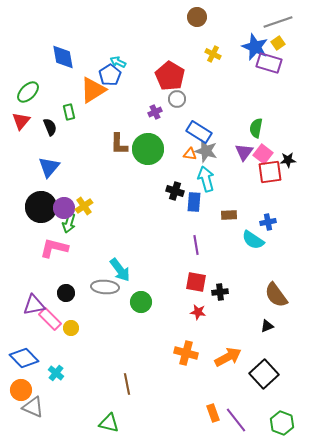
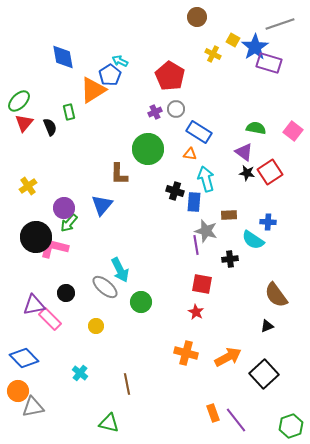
gray line at (278, 22): moved 2 px right, 2 px down
yellow square at (278, 43): moved 45 px left, 3 px up; rotated 24 degrees counterclockwise
blue star at (255, 47): rotated 16 degrees clockwise
cyan arrow at (118, 62): moved 2 px right, 1 px up
green ellipse at (28, 92): moved 9 px left, 9 px down
gray circle at (177, 99): moved 1 px left, 10 px down
red triangle at (21, 121): moved 3 px right, 2 px down
green semicircle at (256, 128): rotated 90 degrees clockwise
brown L-shape at (119, 144): moved 30 px down
gray star at (206, 151): moved 80 px down
purple triangle at (244, 152): rotated 30 degrees counterclockwise
pink square at (263, 154): moved 30 px right, 23 px up
black star at (288, 160): moved 41 px left, 13 px down; rotated 14 degrees clockwise
blue triangle at (49, 167): moved 53 px right, 38 px down
red square at (270, 172): rotated 25 degrees counterclockwise
yellow cross at (84, 206): moved 56 px left, 20 px up
black circle at (41, 207): moved 5 px left, 30 px down
blue cross at (268, 222): rotated 14 degrees clockwise
green arrow at (69, 223): rotated 24 degrees clockwise
cyan arrow at (120, 270): rotated 10 degrees clockwise
red square at (196, 282): moved 6 px right, 2 px down
gray ellipse at (105, 287): rotated 36 degrees clockwise
black cross at (220, 292): moved 10 px right, 33 px up
red star at (198, 312): moved 2 px left; rotated 21 degrees clockwise
yellow circle at (71, 328): moved 25 px right, 2 px up
cyan cross at (56, 373): moved 24 px right
orange circle at (21, 390): moved 3 px left, 1 px down
gray triangle at (33, 407): rotated 35 degrees counterclockwise
green hexagon at (282, 423): moved 9 px right, 3 px down; rotated 20 degrees clockwise
